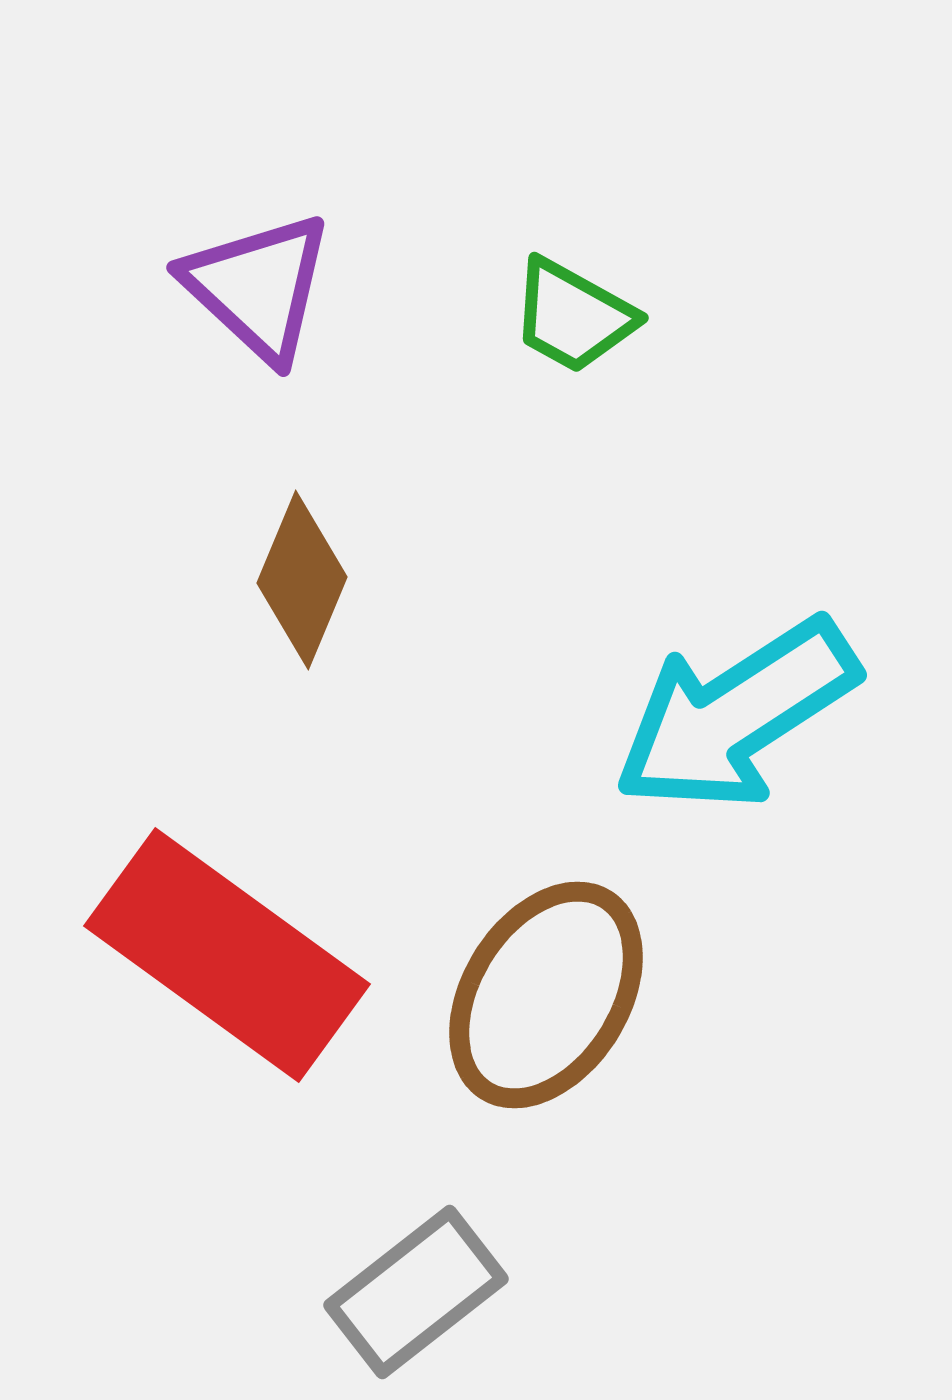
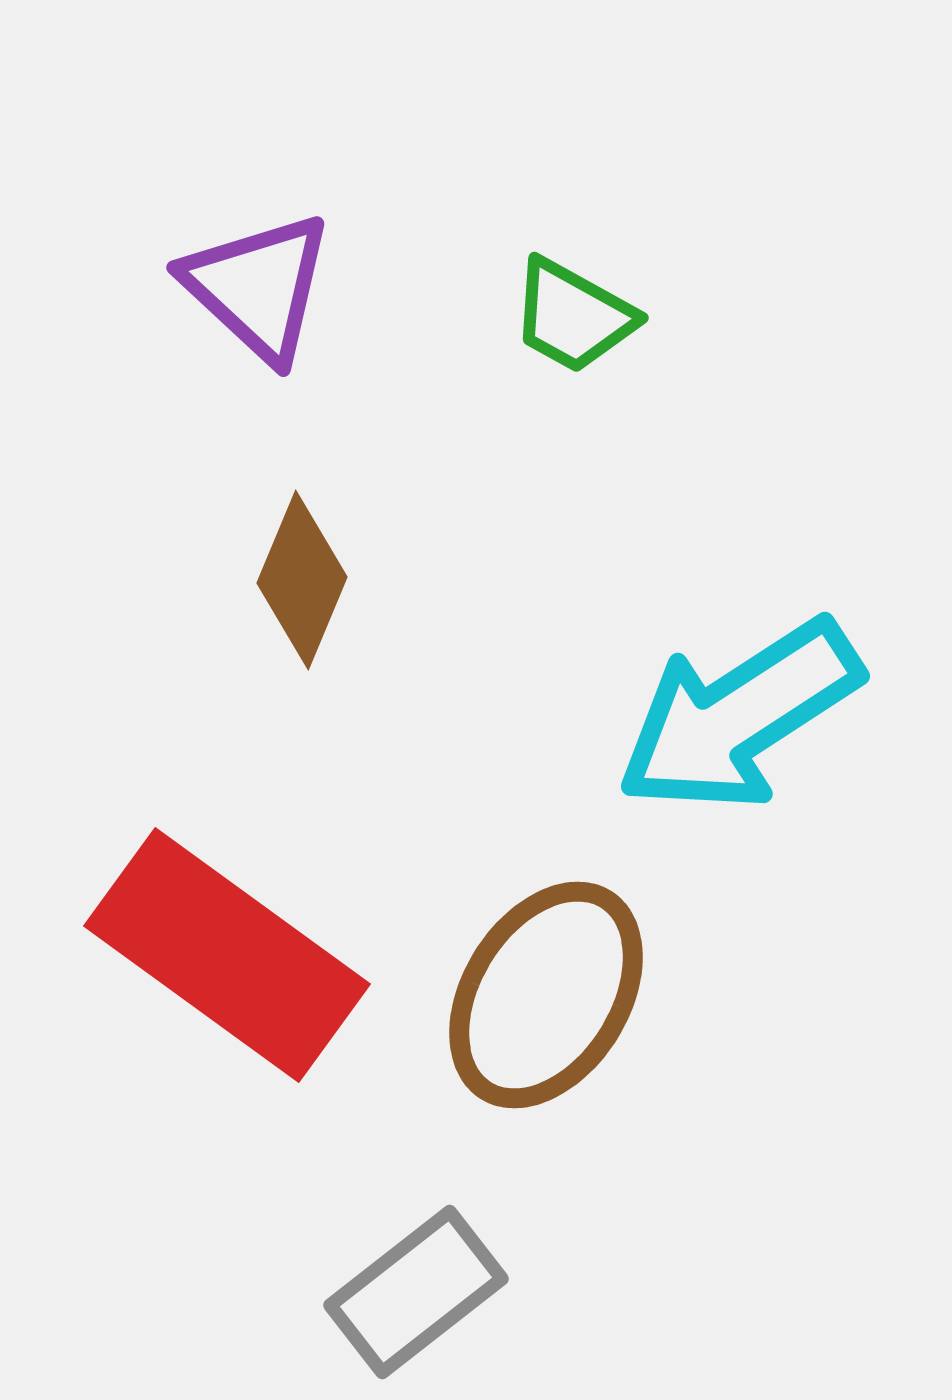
cyan arrow: moved 3 px right, 1 px down
